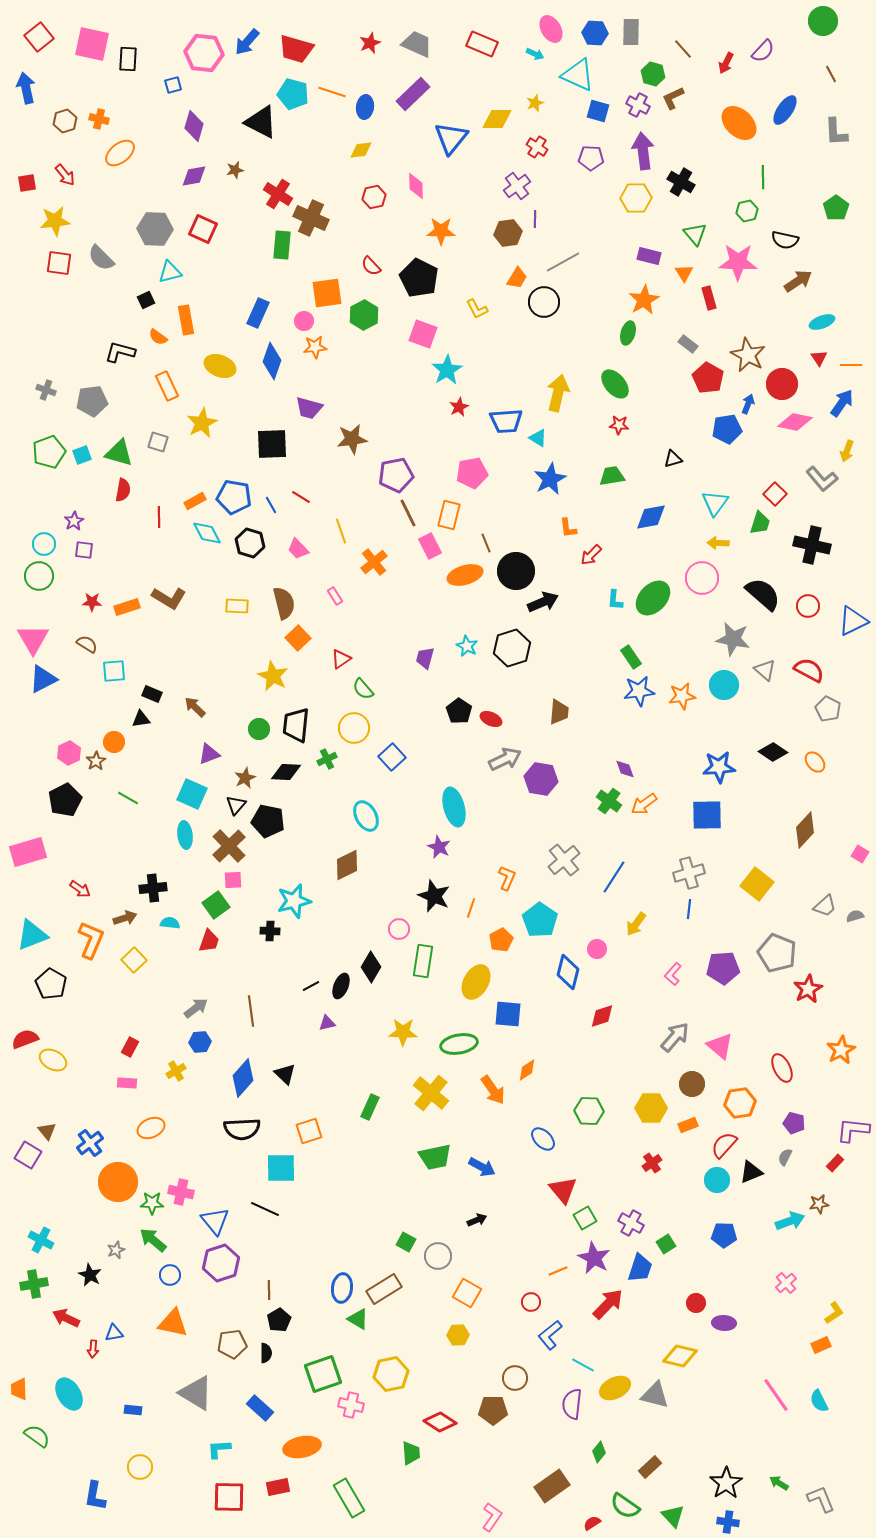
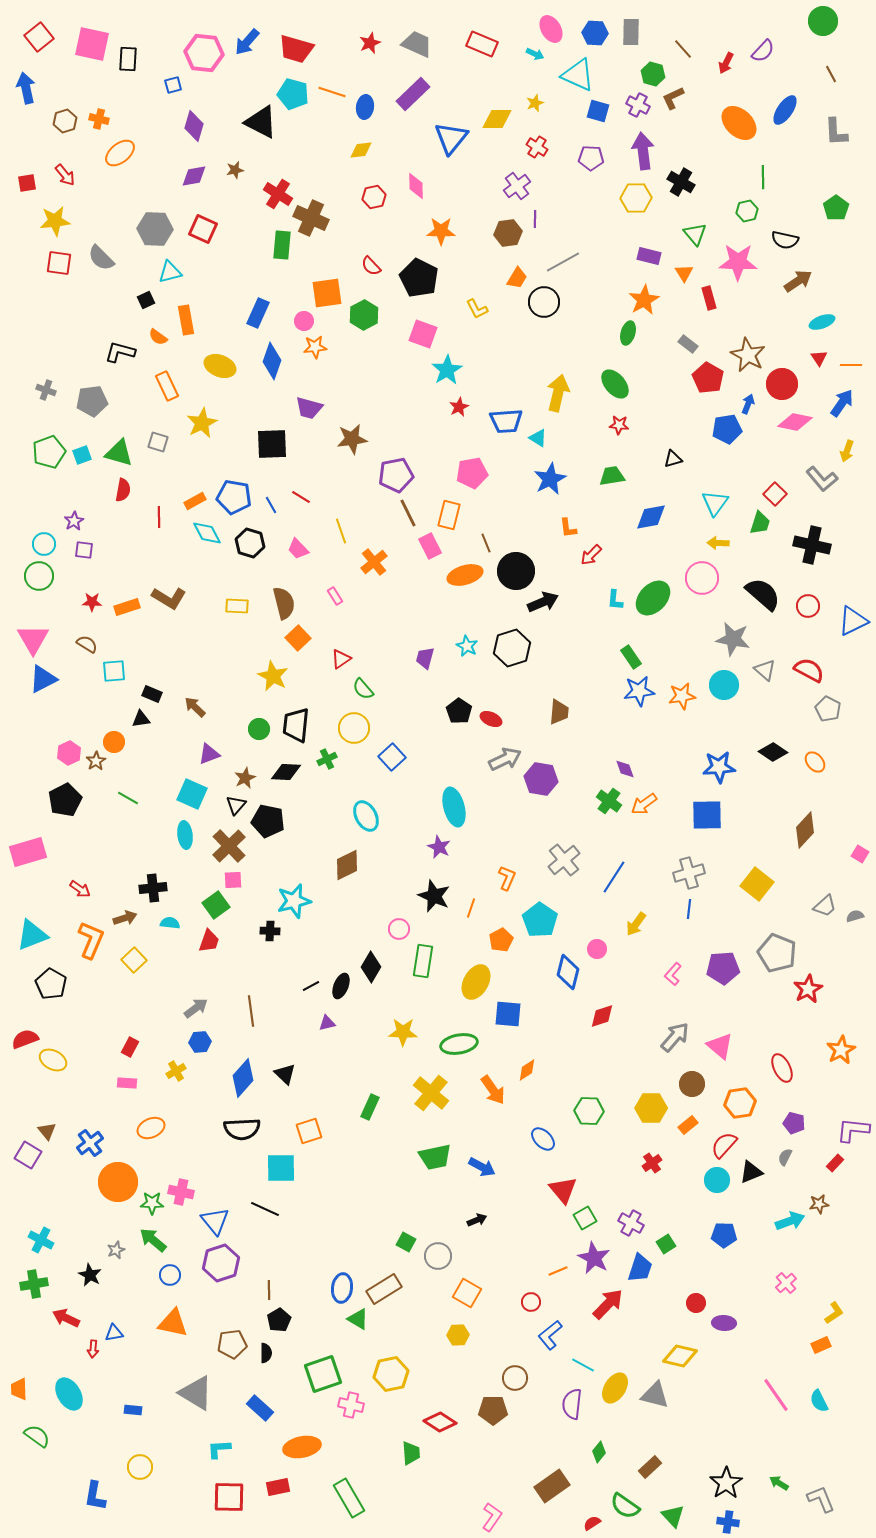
orange rectangle at (688, 1125): rotated 18 degrees counterclockwise
yellow ellipse at (615, 1388): rotated 32 degrees counterclockwise
